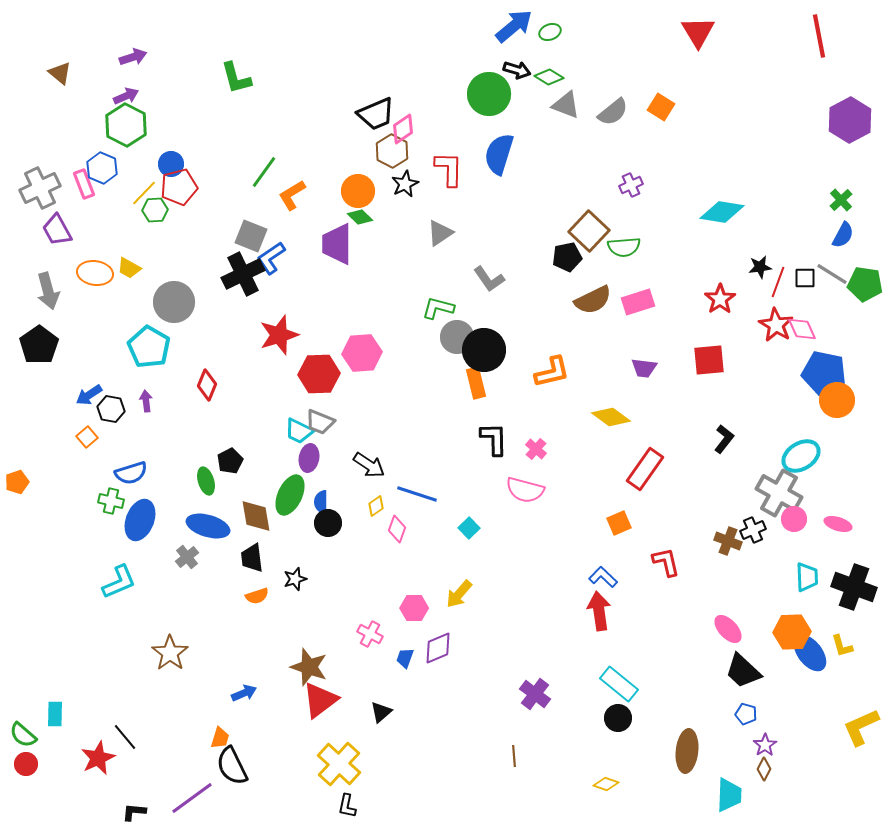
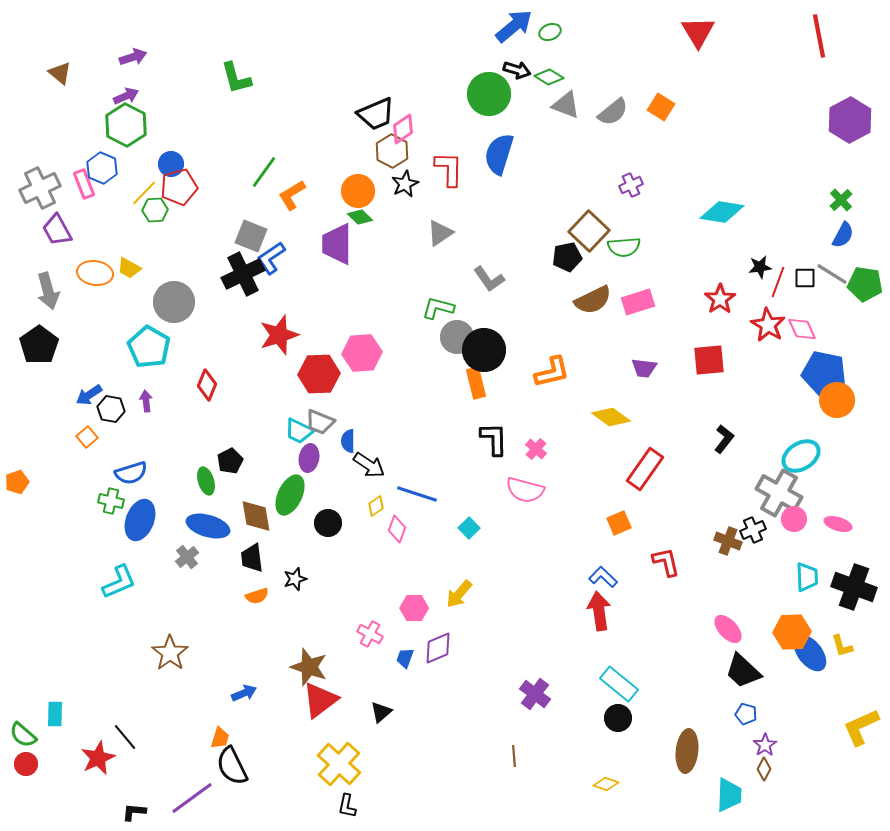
red star at (776, 325): moved 8 px left
blue semicircle at (321, 502): moved 27 px right, 61 px up
